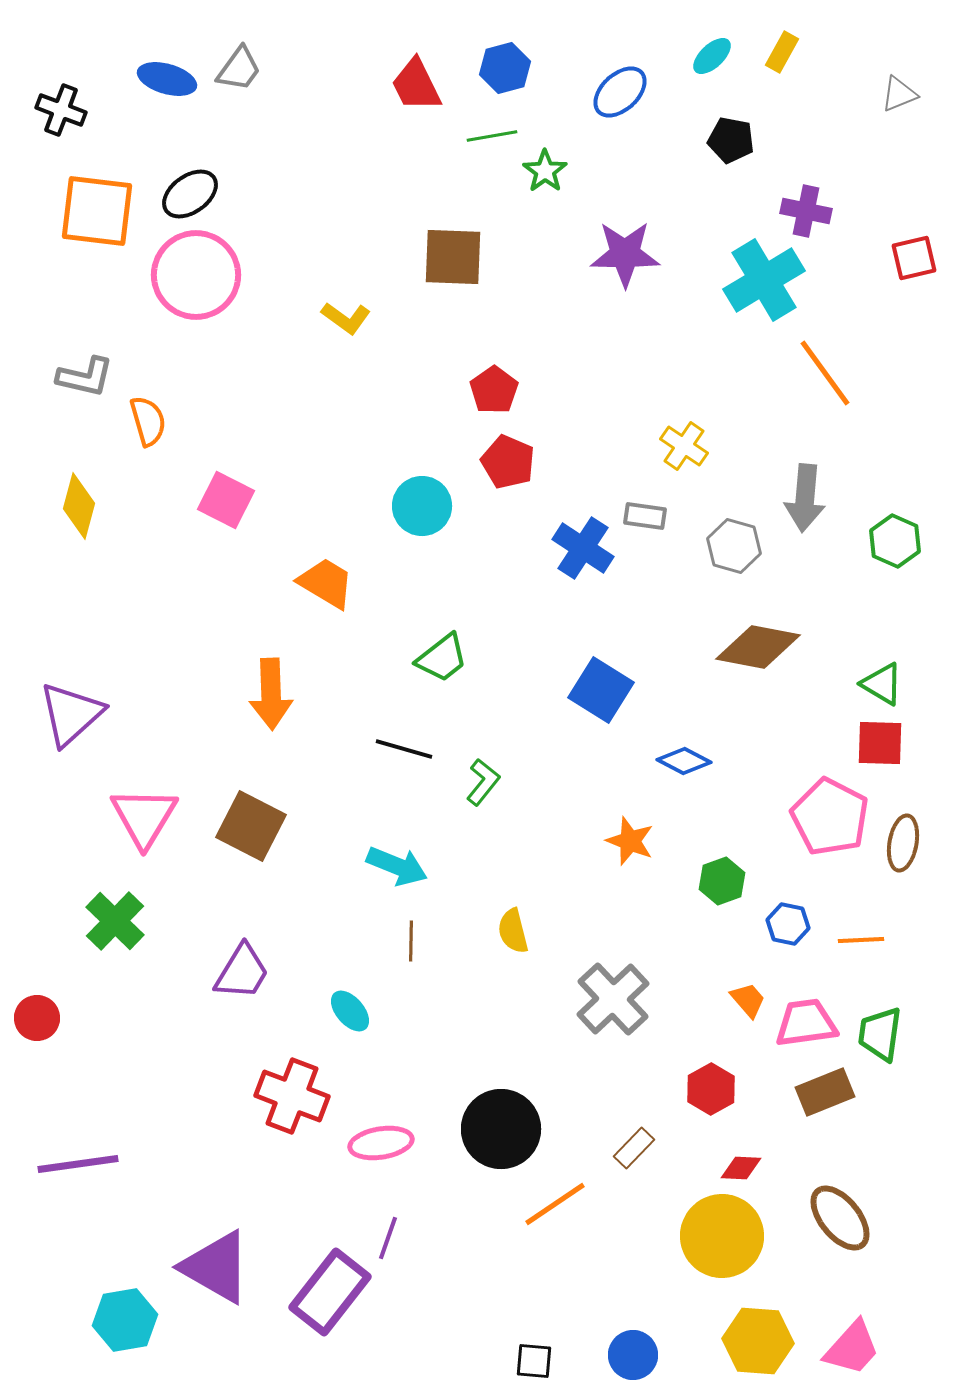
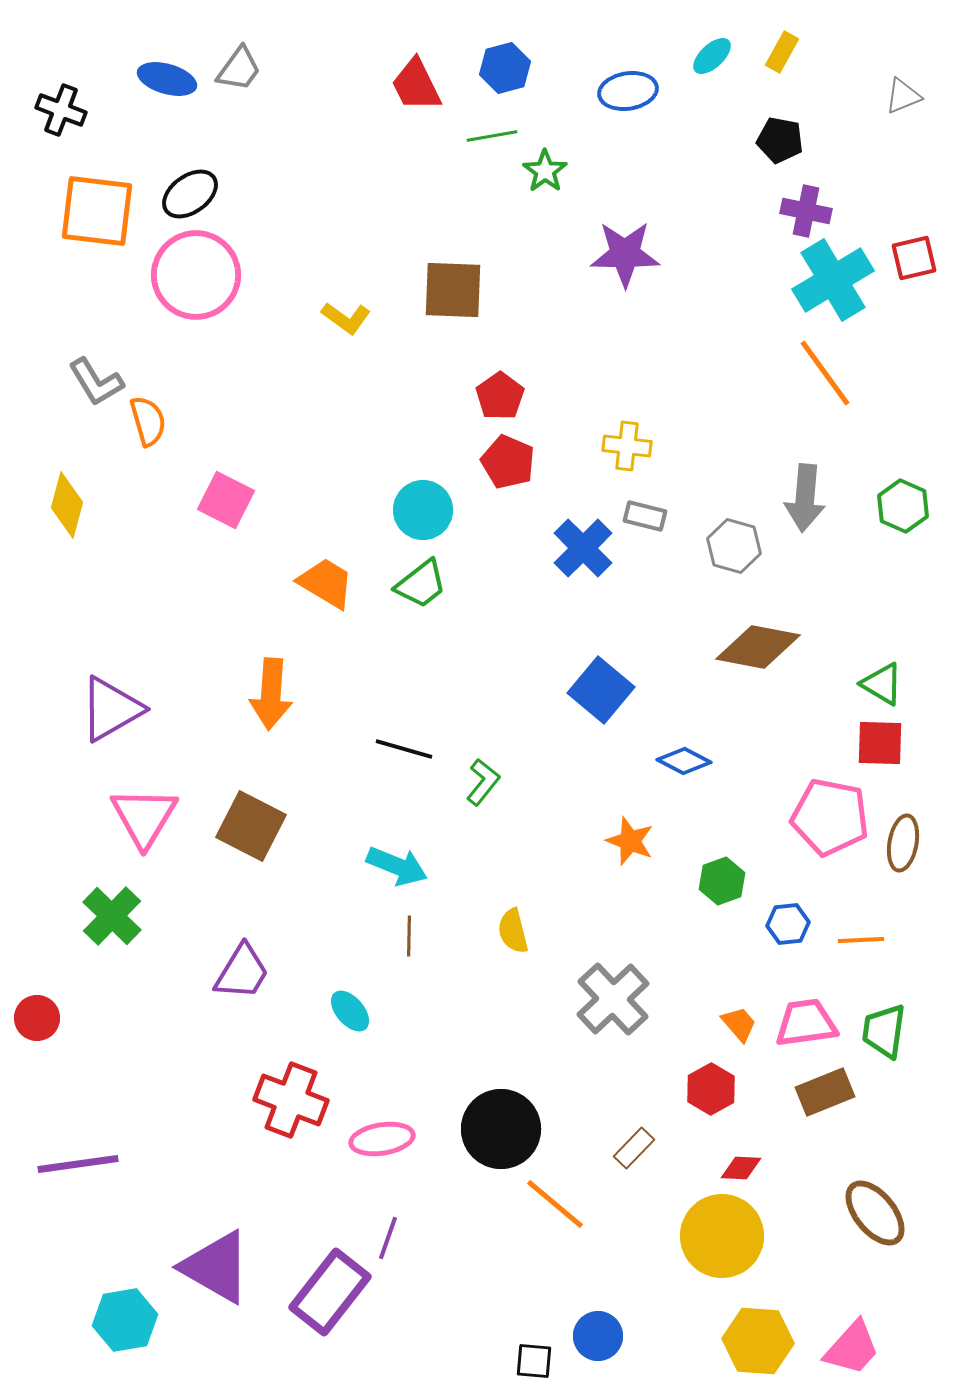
blue ellipse at (620, 92): moved 8 px right, 1 px up; rotated 34 degrees clockwise
gray triangle at (899, 94): moved 4 px right, 2 px down
black pentagon at (731, 140): moved 49 px right
brown square at (453, 257): moved 33 px down
cyan cross at (764, 280): moved 69 px right
gray L-shape at (85, 377): moved 11 px right, 5 px down; rotated 46 degrees clockwise
red pentagon at (494, 390): moved 6 px right, 6 px down
yellow cross at (684, 446): moved 57 px left; rotated 27 degrees counterclockwise
yellow diamond at (79, 506): moved 12 px left, 1 px up
cyan circle at (422, 506): moved 1 px right, 4 px down
gray rectangle at (645, 516): rotated 6 degrees clockwise
green hexagon at (895, 541): moved 8 px right, 35 px up
blue cross at (583, 548): rotated 12 degrees clockwise
green trapezoid at (442, 658): moved 21 px left, 74 px up
blue square at (601, 690): rotated 8 degrees clockwise
orange arrow at (271, 694): rotated 6 degrees clockwise
purple triangle at (71, 714): moved 40 px right, 5 px up; rotated 12 degrees clockwise
pink pentagon at (830, 817): rotated 16 degrees counterclockwise
green cross at (115, 921): moved 3 px left, 5 px up
blue hexagon at (788, 924): rotated 18 degrees counterclockwise
brown line at (411, 941): moved 2 px left, 5 px up
orange trapezoid at (748, 1000): moved 9 px left, 24 px down
green trapezoid at (880, 1034): moved 4 px right, 3 px up
red cross at (292, 1096): moved 1 px left, 4 px down
pink ellipse at (381, 1143): moved 1 px right, 4 px up
orange line at (555, 1204): rotated 74 degrees clockwise
brown ellipse at (840, 1218): moved 35 px right, 5 px up
blue circle at (633, 1355): moved 35 px left, 19 px up
